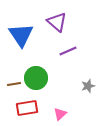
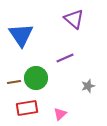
purple triangle: moved 17 px right, 3 px up
purple line: moved 3 px left, 7 px down
brown line: moved 2 px up
